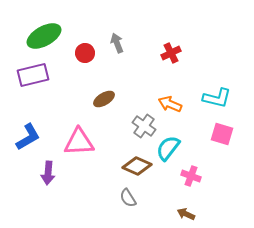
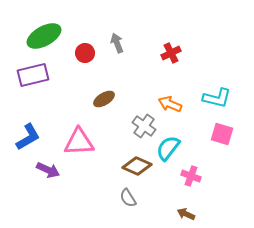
purple arrow: moved 3 px up; rotated 70 degrees counterclockwise
